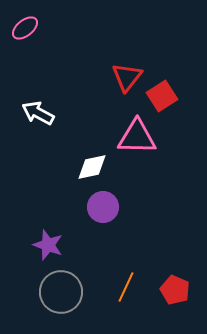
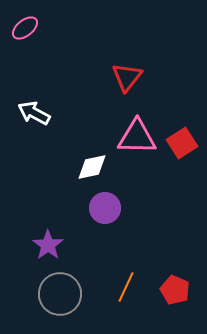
red square: moved 20 px right, 47 px down
white arrow: moved 4 px left
purple circle: moved 2 px right, 1 px down
purple star: rotated 16 degrees clockwise
gray circle: moved 1 px left, 2 px down
